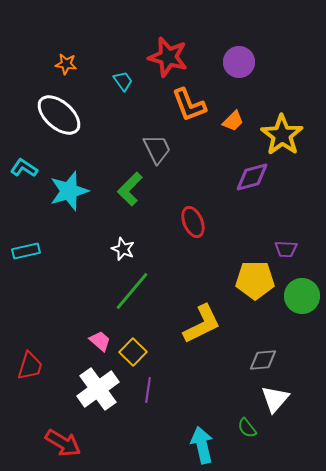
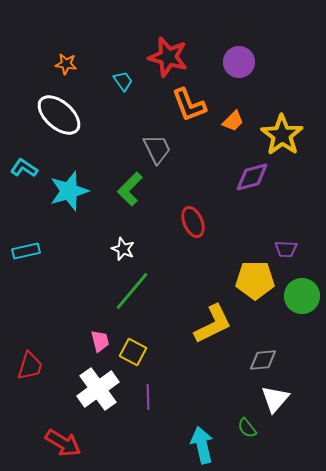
yellow L-shape: moved 11 px right
pink trapezoid: rotated 35 degrees clockwise
yellow square: rotated 16 degrees counterclockwise
purple line: moved 7 px down; rotated 10 degrees counterclockwise
